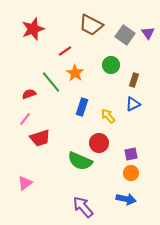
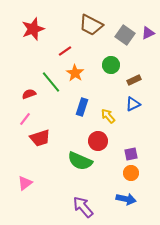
purple triangle: rotated 40 degrees clockwise
brown rectangle: rotated 48 degrees clockwise
red circle: moved 1 px left, 2 px up
